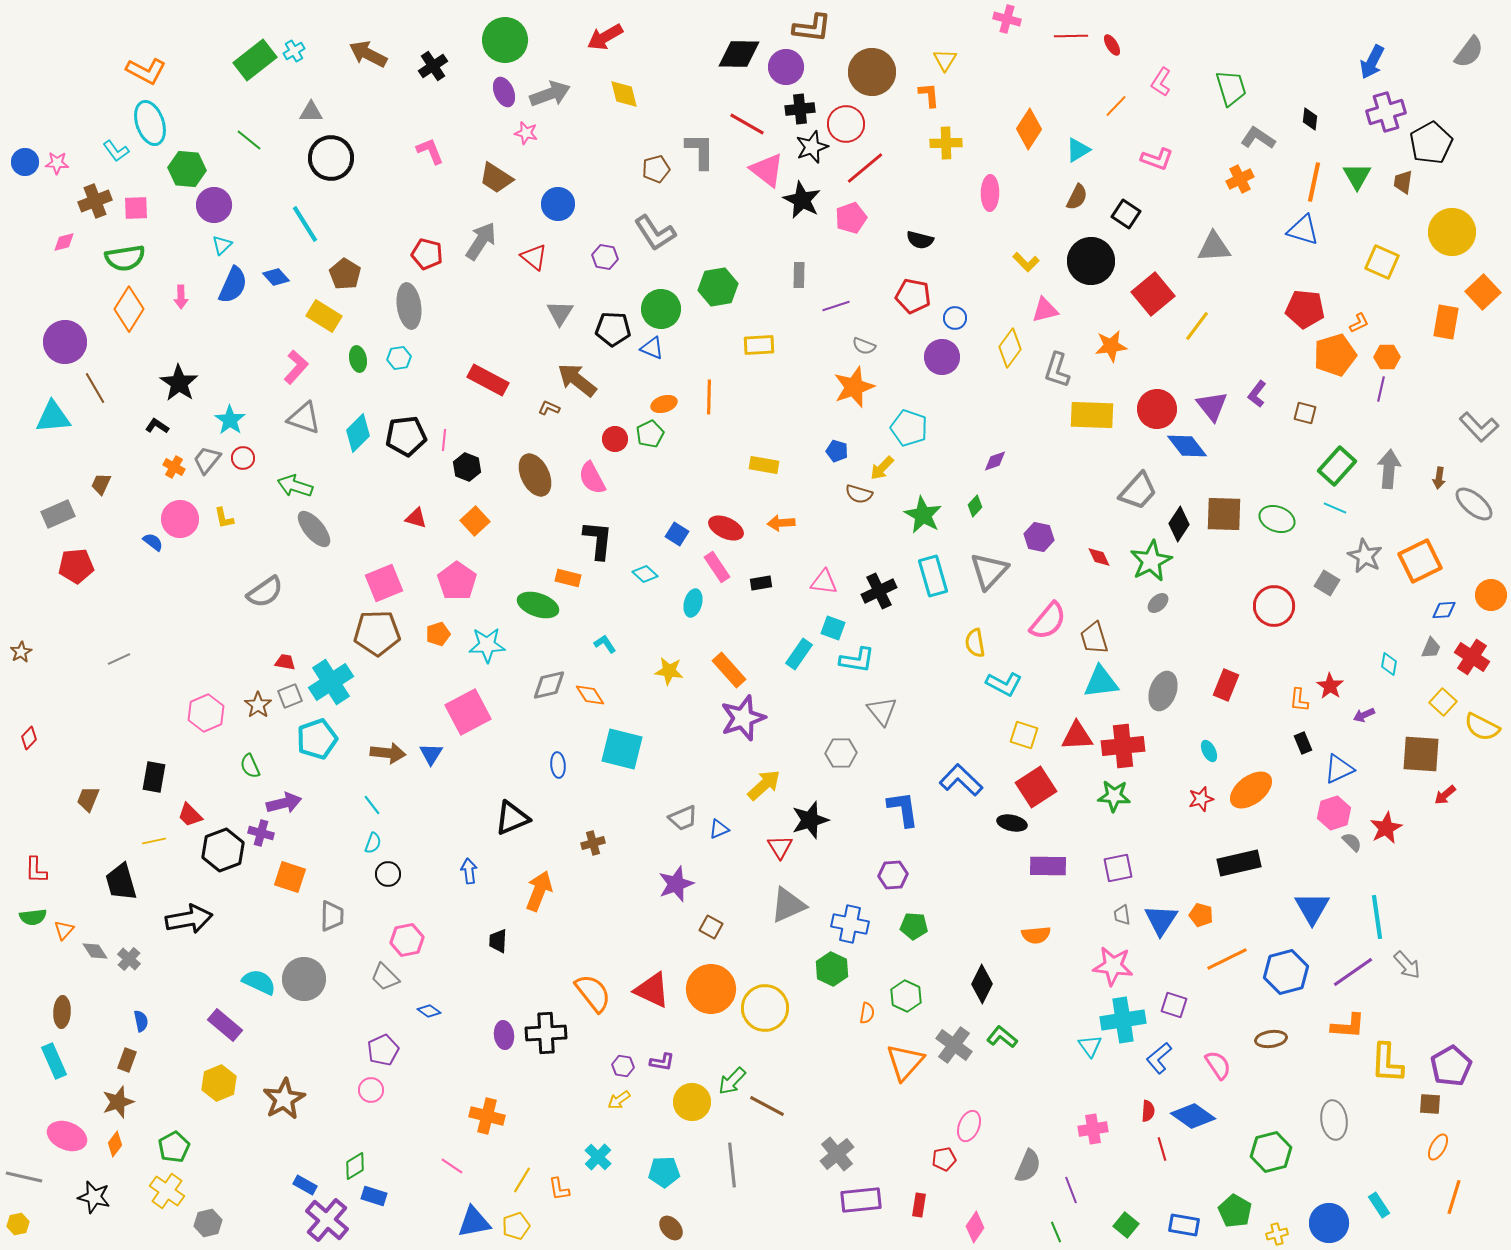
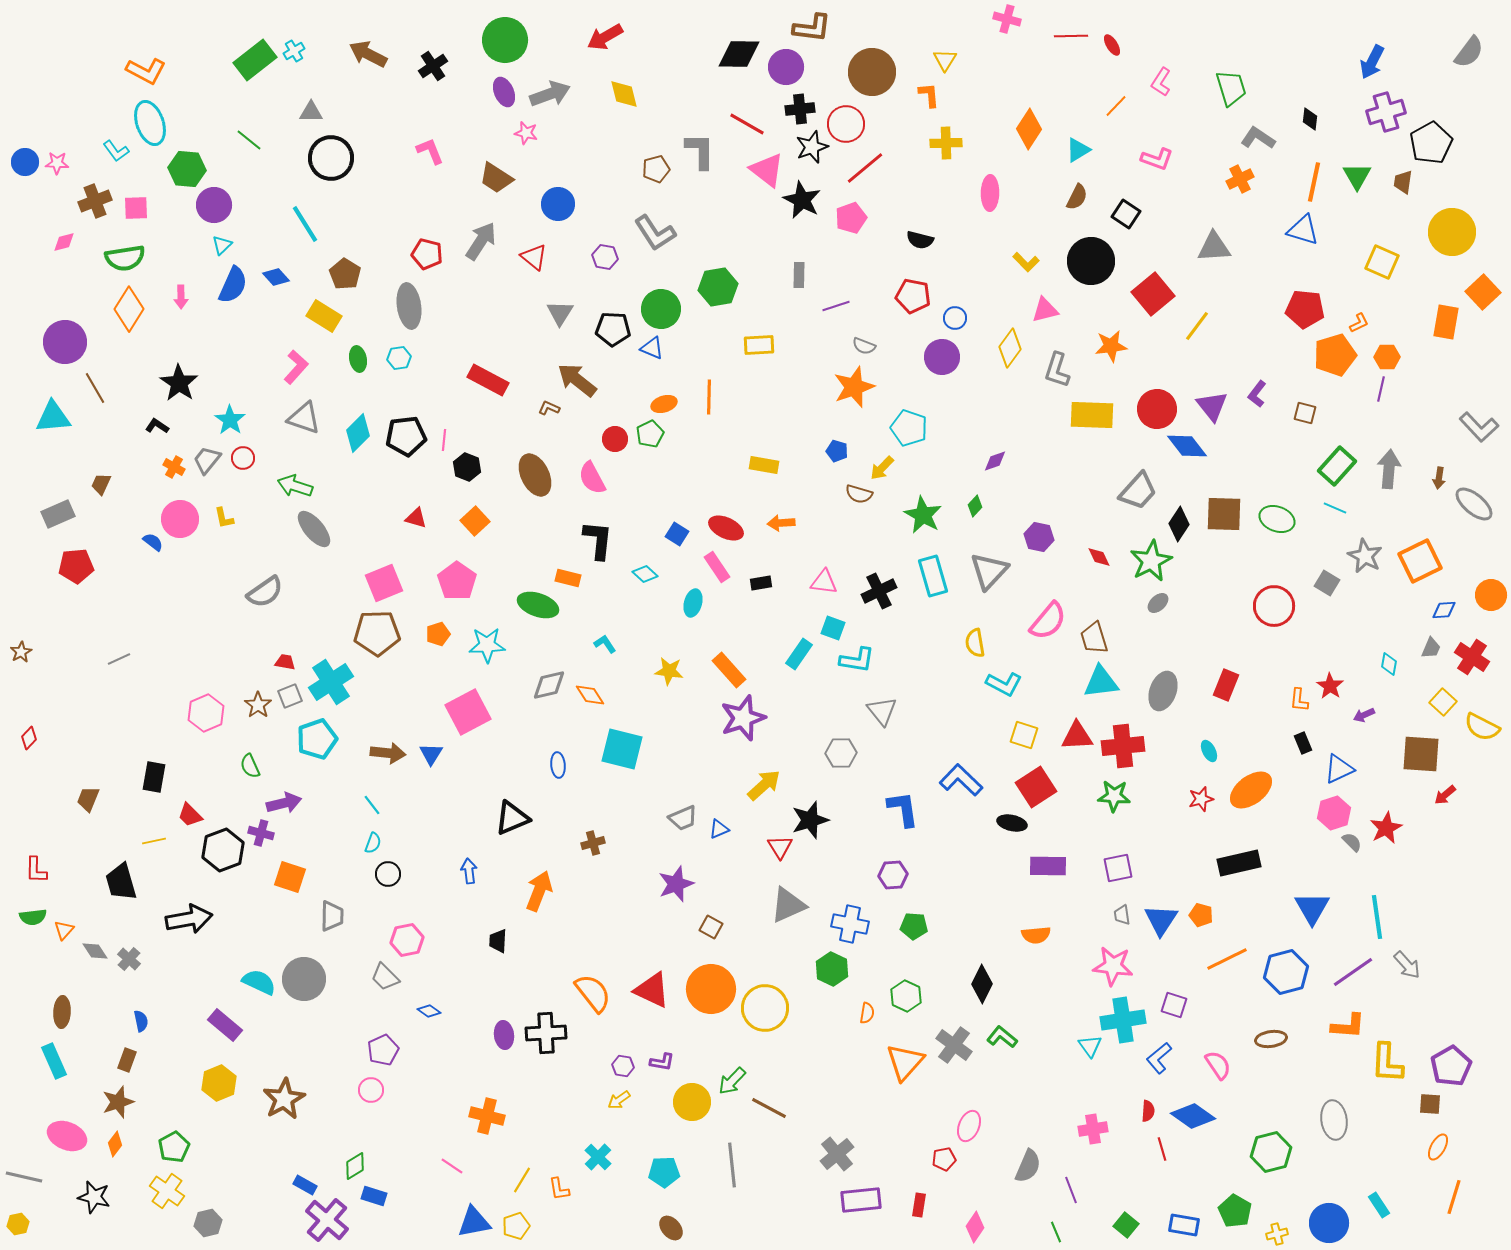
brown line at (767, 1106): moved 2 px right, 2 px down
